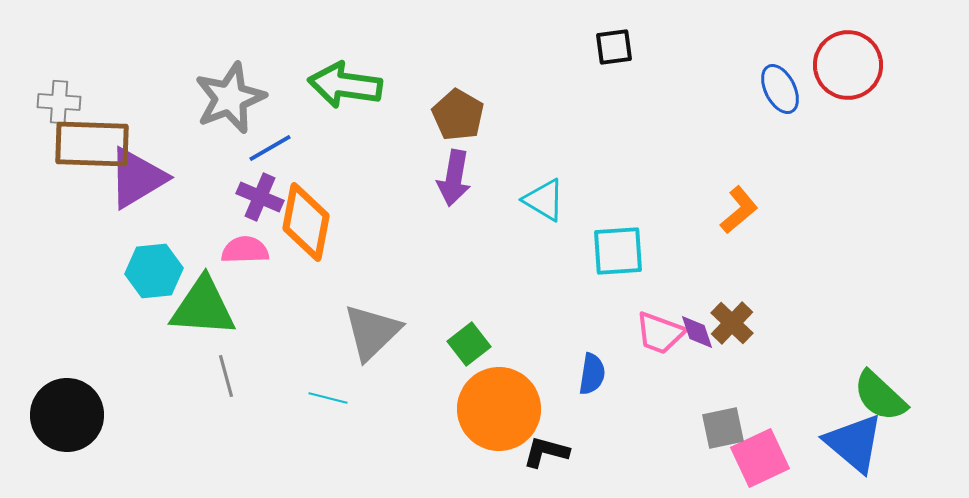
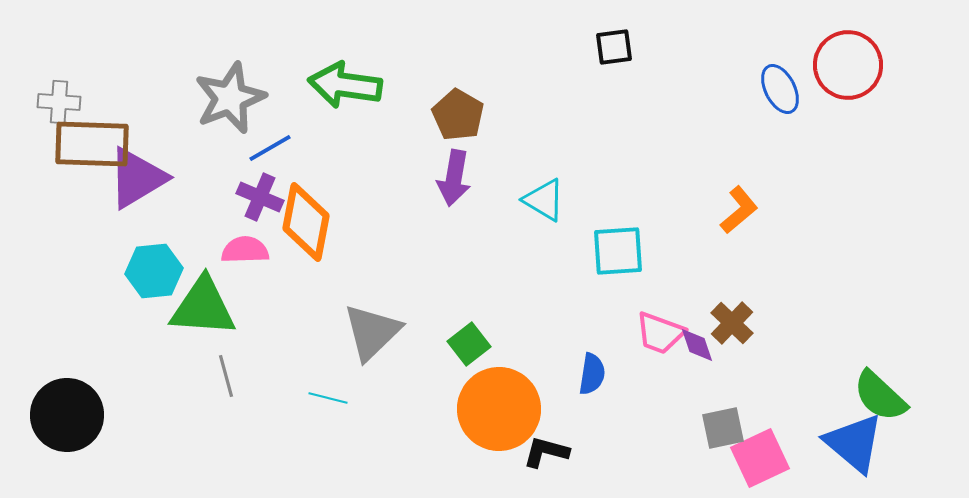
purple diamond: moved 13 px down
